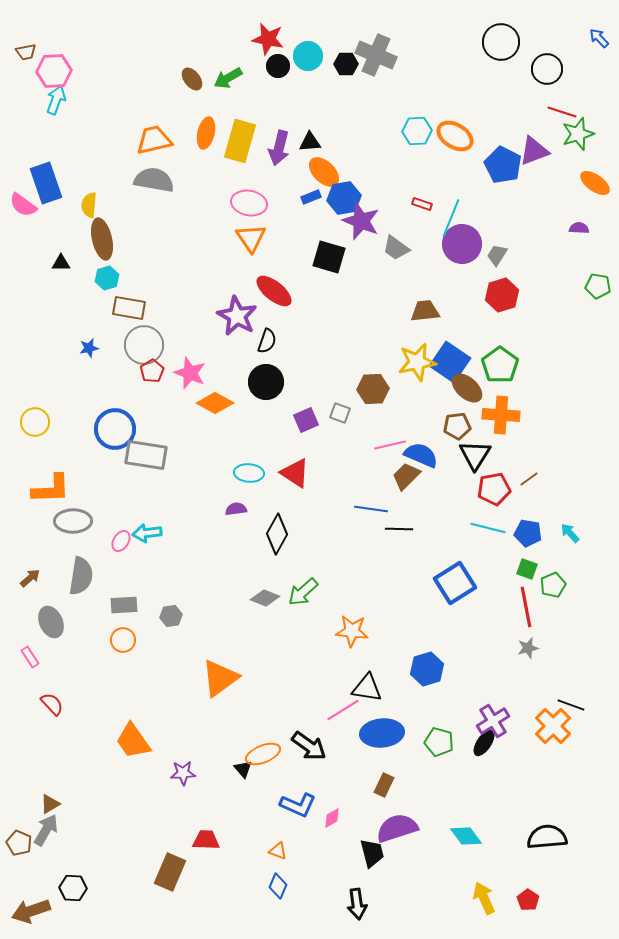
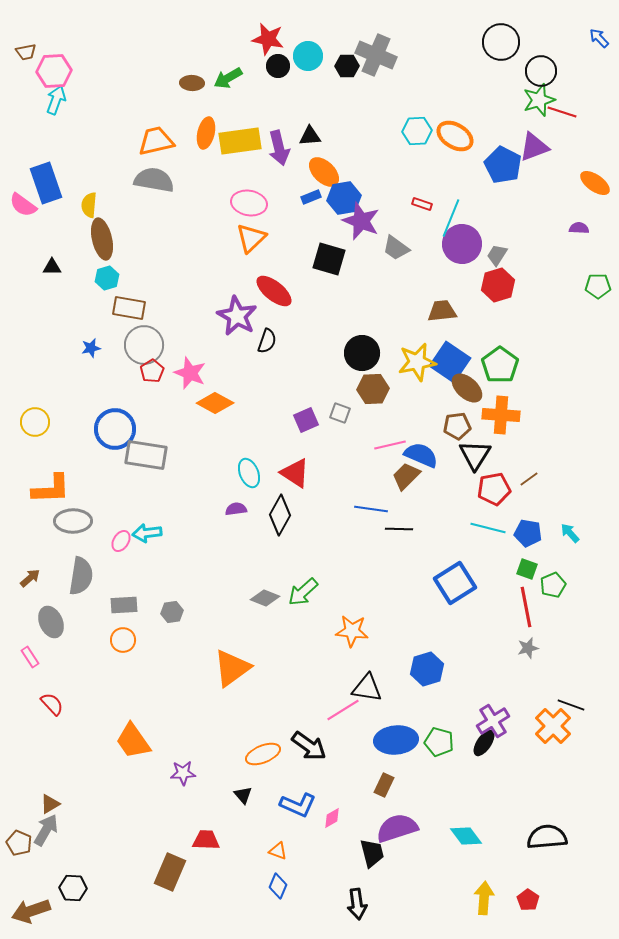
black hexagon at (346, 64): moved 1 px right, 2 px down
black circle at (547, 69): moved 6 px left, 2 px down
brown ellipse at (192, 79): moved 4 px down; rotated 50 degrees counterclockwise
green star at (578, 134): moved 39 px left, 34 px up
orange trapezoid at (154, 140): moved 2 px right, 1 px down
yellow rectangle at (240, 141): rotated 66 degrees clockwise
black triangle at (310, 142): moved 6 px up
purple arrow at (279, 148): rotated 28 degrees counterclockwise
purple triangle at (534, 151): moved 4 px up
orange triangle at (251, 238): rotated 20 degrees clockwise
black square at (329, 257): moved 2 px down
black triangle at (61, 263): moved 9 px left, 4 px down
green pentagon at (598, 286): rotated 10 degrees counterclockwise
red hexagon at (502, 295): moved 4 px left, 10 px up
brown trapezoid at (425, 311): moved 17 px right
blue star at (89, 348): moved 2 px right
black circle at (266, 382): moved 96 px right, 29 px up
cyan ellipse at (249, 473): rotated 64 degrees clockwise
black diamond at (277, 534): moved 3 px right, 19 px up
gray hexagon at (171, 616): moved 1 px right, 4 px up
orange triangle at (220, 678): moved 12 px right, 10 px up
blue ellipse at (382, 733): moved 14 px right, 7 px down
black triangle at (243, 769): moved 26 px down
yellow arrow at (484, 898): rotated 28 degrees clockwise
